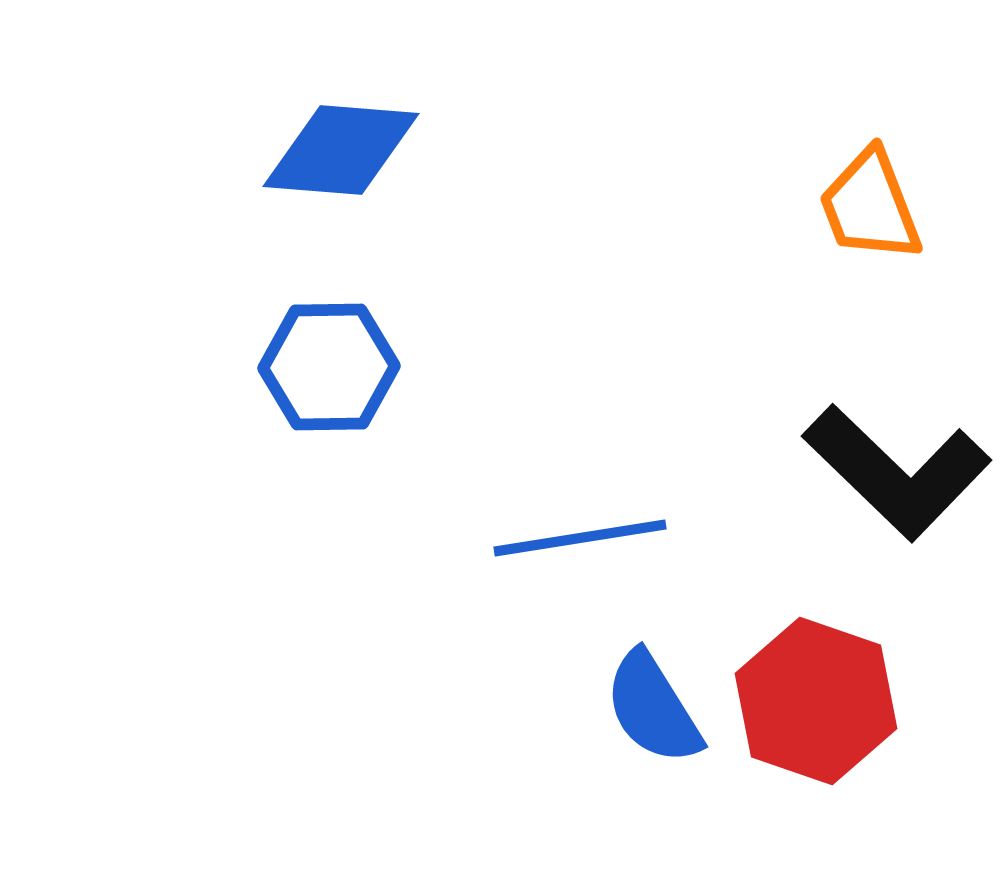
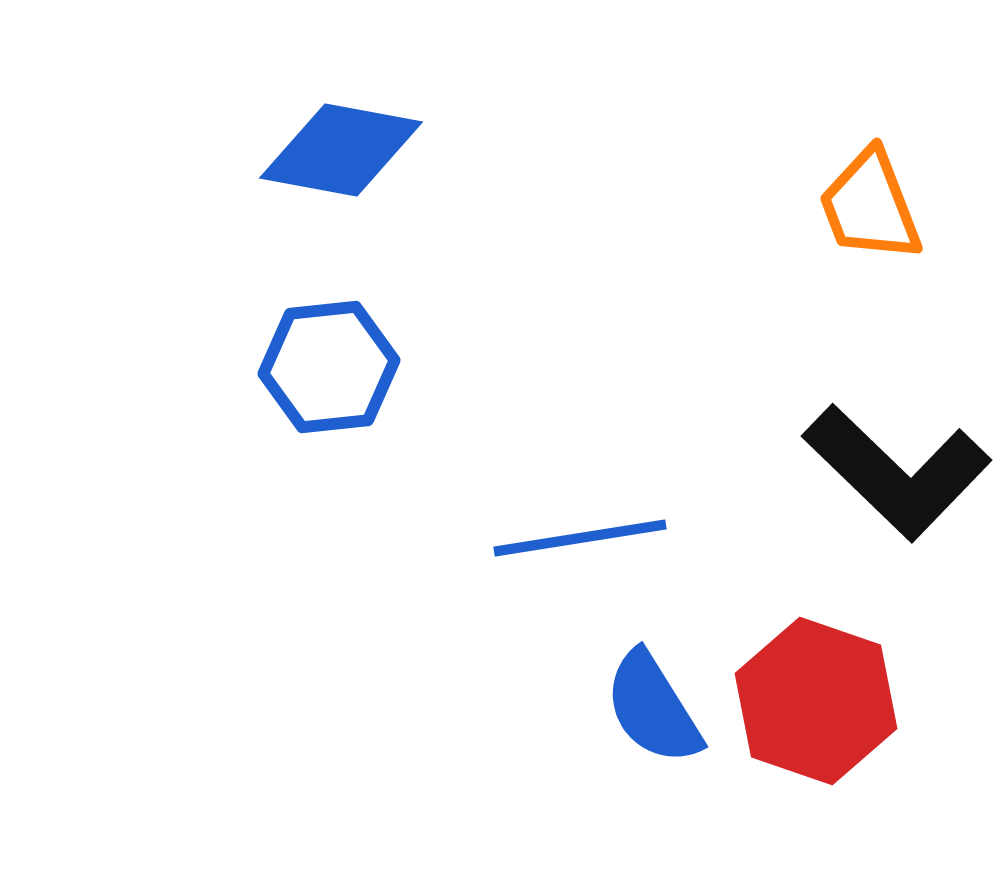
blue diamond: rotated 6 degrees clockwise
blue hexagon: rotated 5 degrees counterclockwise
